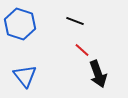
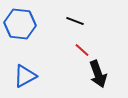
blue hexagon: rotated 12 degrees counterclockwise
blue triangle: rotated 40 degrees clockwise
